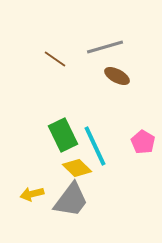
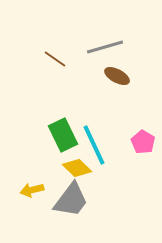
cyan line: moved 1 px left, 1 px up
yellow arrow: moved 4 px up
